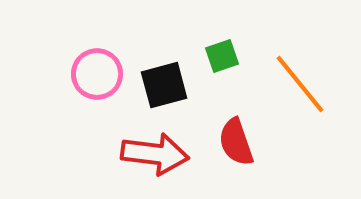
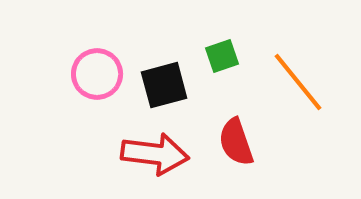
orange line: moved 2 px left, 2 px up
